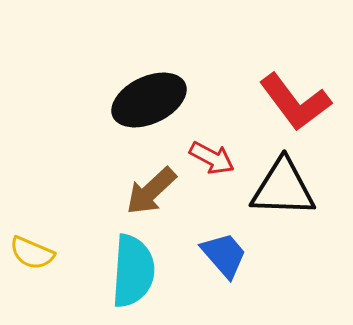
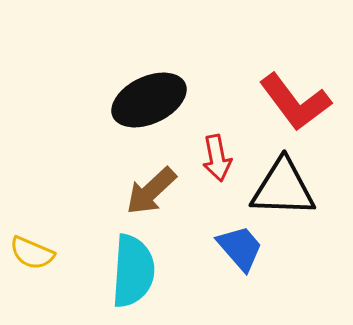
red arrow: moved 5 px right; rotated 51 degrees clockwise
blue trapezoid: moved 16 px right, 7 px up
